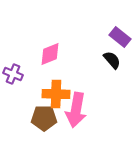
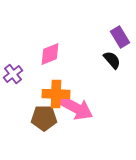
purple rectangle: rotated 20 degrees clockwise
purple cross: rotated 30 degrees clockwise
pink arrow: moved 2 px up; rotated 72 degrees counterclockwise
